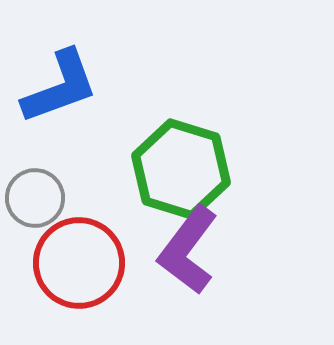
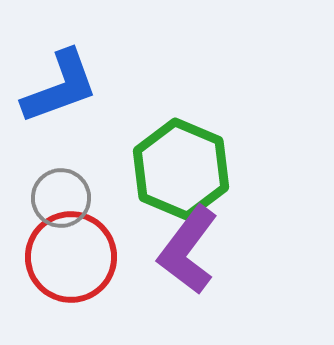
green hexagon: rotated 6 degrees clockwise
gray circle: moved 26 px right
red circle: moved 8 px left, 6 px up
